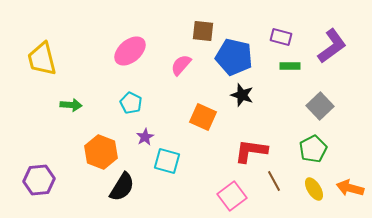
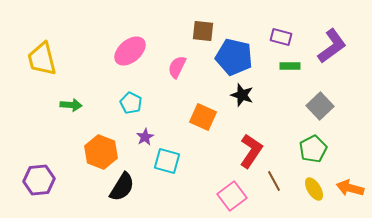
pink semicircle: moved 4 px left, 2 px down; rotated 15 degrees counterclockwise
red L-shape: rotated 116 degrees clockwise
